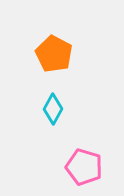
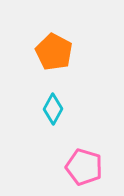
orange pentagon: moved 2 px up
